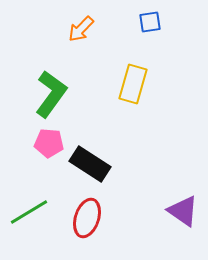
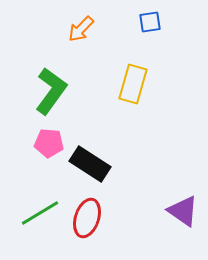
green L-shape: moved 3 px up
green line: moved 11 px right, 1 px down
